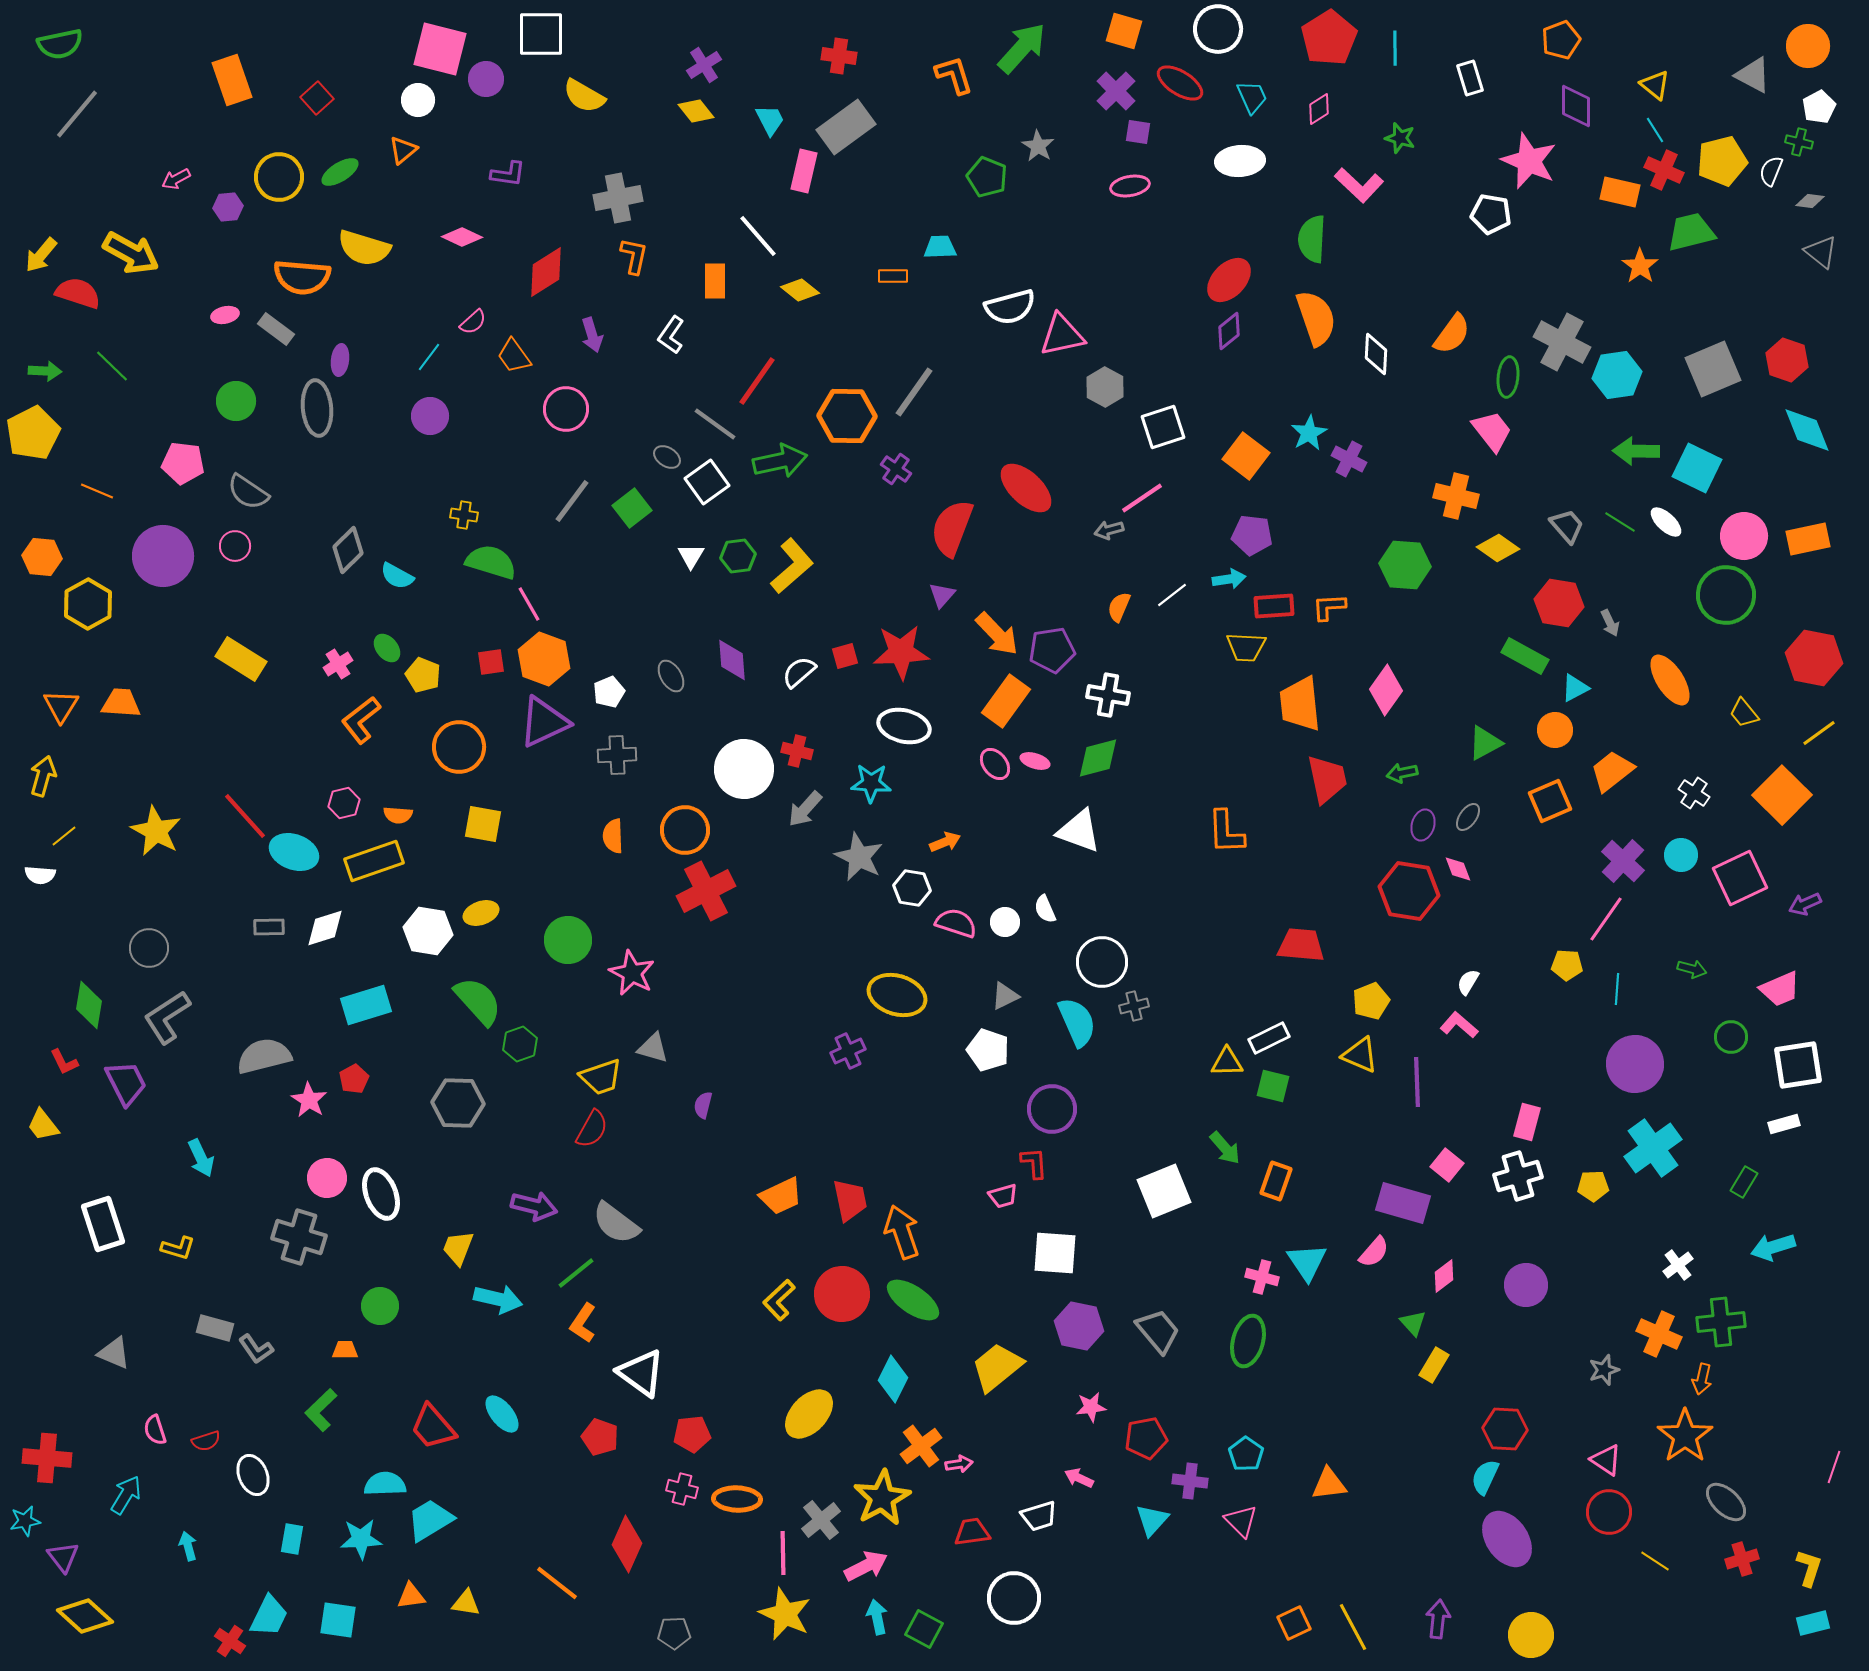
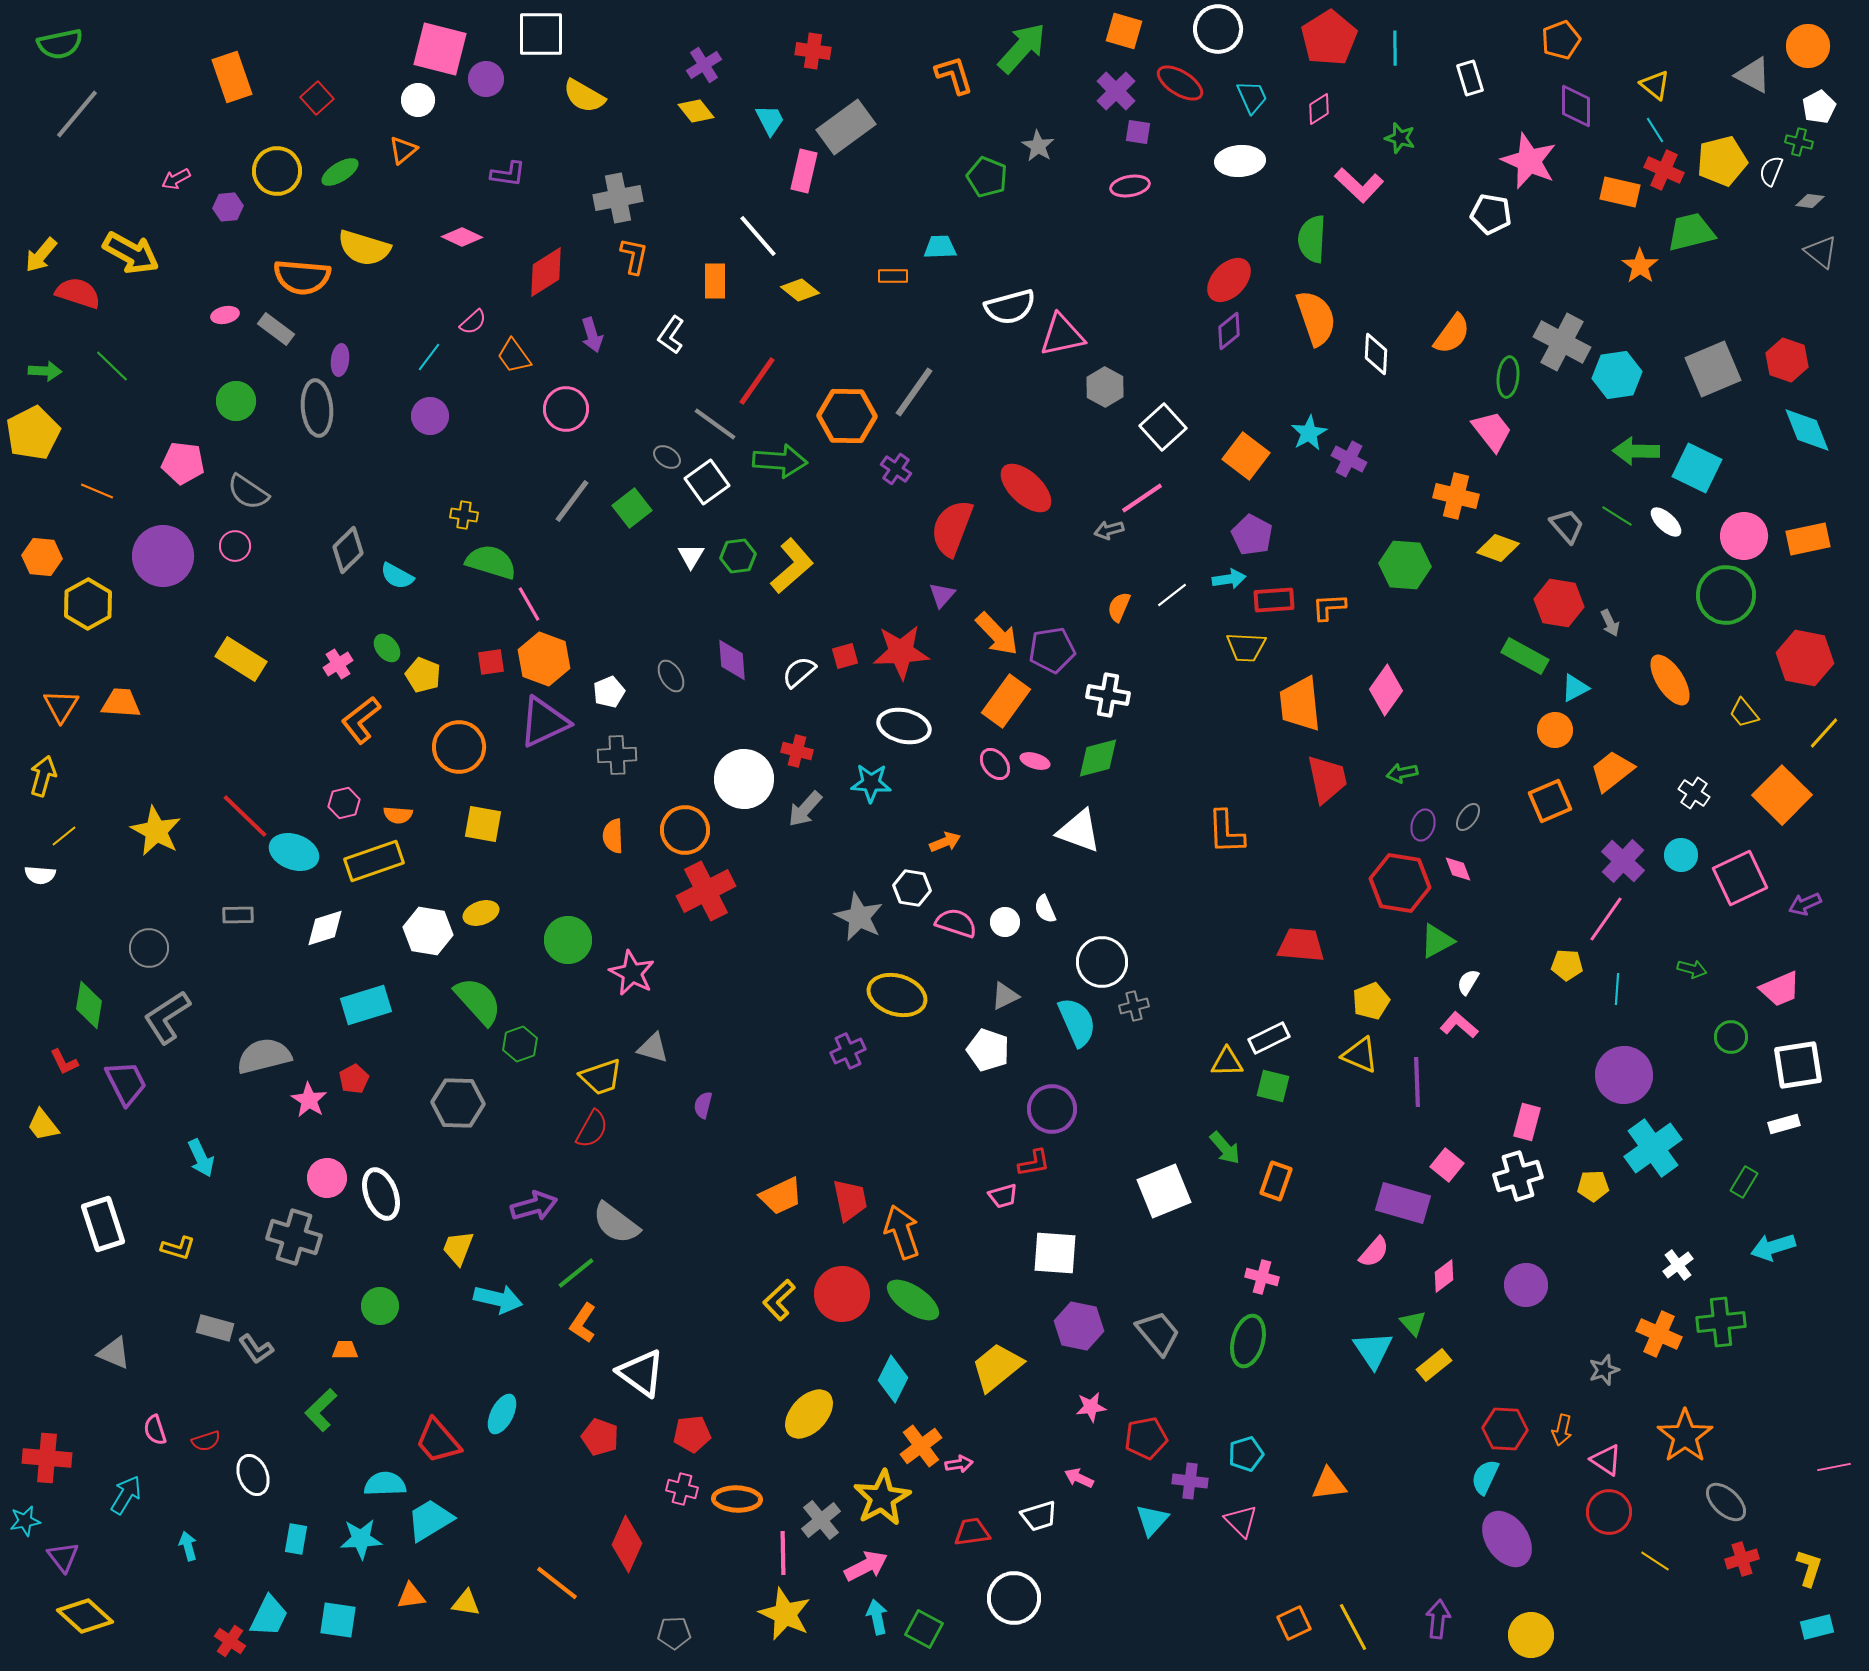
red cross at (839, 56): moved 26 px left, 5 px up
orange rectangle at (232, 80): moved 3 px up
yellow circle at (279, 177): moved 2 px left, 6 px up
white square at (1163, 427): rotated 24 degrees counterclockwise
green arrow at (780, 461): rotated 16 degrees clockwise
green line at (1620, 522): moved 3 px left, 6 px up
purple pentagon at (1252, 535): rotated 21 degrees clockwise
yellow diamond at (1498, 548): rotated 15 degrees counterclockwise
red rectangle at (1274, 606): moved 6 px up
red hexagon at (1814, 658): moved 9 px left
yellow line at (1819, 733): moved 5 px right; rotated 12 degrees counterclockwise
green triangle at (1485, 743): moved 48 px left, 198 px down
white circle at (744, 769): moved 10 px down
red line at (245, 816): rotated 4 degrees counterclockwise
gray star at (859, 857): moved 60 px down
red hexagon at (1409, 891): moved 9 px left, 8 px up
gray rectangle at (269, 927): moved 31 px left, 12 px up
purple circle at (1635, 1064): moved 11 px left, 11 px down
red L-shape at (1034, 1163): rotated 84 degrees clockwise
purple arrow at (534, 1206): rotated 30 degrees counterclockwise
gray cross at (299, 1237): moved 5 px left
cyan triangle at (1307, 1262): moved 66 px right, 88 px down
gray trapezoid at (1158, 1331): moved 2 px down
yellow rectangle at (1434, 1365): rotated 20 degrees clockwise
orange arrow at (1702, 1379): moved 140 px left, 51 px down
cyan ellipse at (502, 1414): rotated 66 degrees clockwise
red trapezoid at (433, 1427): moved 5 px right, 14 px down
cyan pentagon at (1246, 1454): rotated 20 degrees clockwise
pink line at (1834, 1467): rotated 60 degrees clockwise
cyan rectangle at (292, 1539): moved 4 px right
cyan rectangle at (1813, 1623): moved 4 px right, 4 px down
